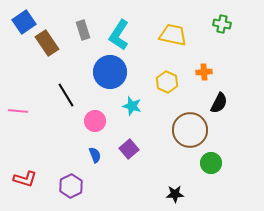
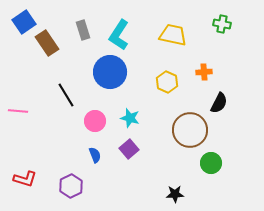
cyan star: moved 2 px left, 12 px down
